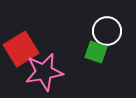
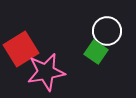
green square: rotated 15 degrees clockwise
pink star: moved 2 px right
